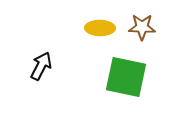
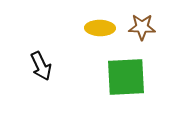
black arrow: rotated 128 degrees clockwise
green square: rotated 15 degrees counterclockwise
